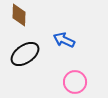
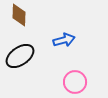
blue arrow: rotated 140 degrees clockwise
black ellipse: moved 5 px left, 2 px down
